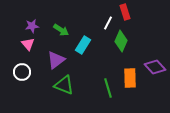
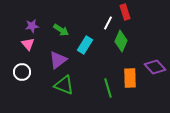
cyan rectangle: moved 2 px right
purple triangle: moved 2 px right
